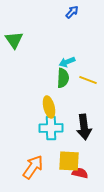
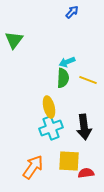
green triangle: rotated 12 degrees clockwise
cyan cross: rotated 20 degrees counterclockwise
red semicircle: moved 6 px right; rotated 21 degrees counterclockwise
